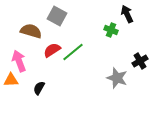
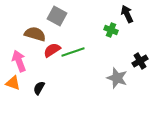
brown semicircle: moved 4 px right, 3 px down
green line: rotated 20 degrees clockwise
orange triangle: moved 2 px right, 3 px down; rotated 21 degrees clockwise
